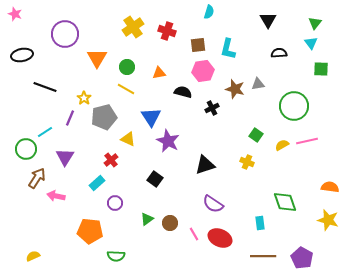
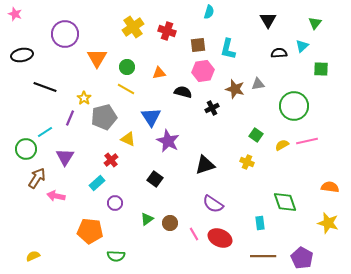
cyan triangle at (311, 43): moved 9 px left, 3 px down; rotated 24 degrees clockwise
yellow star at (328, 220): moved 3 px down
